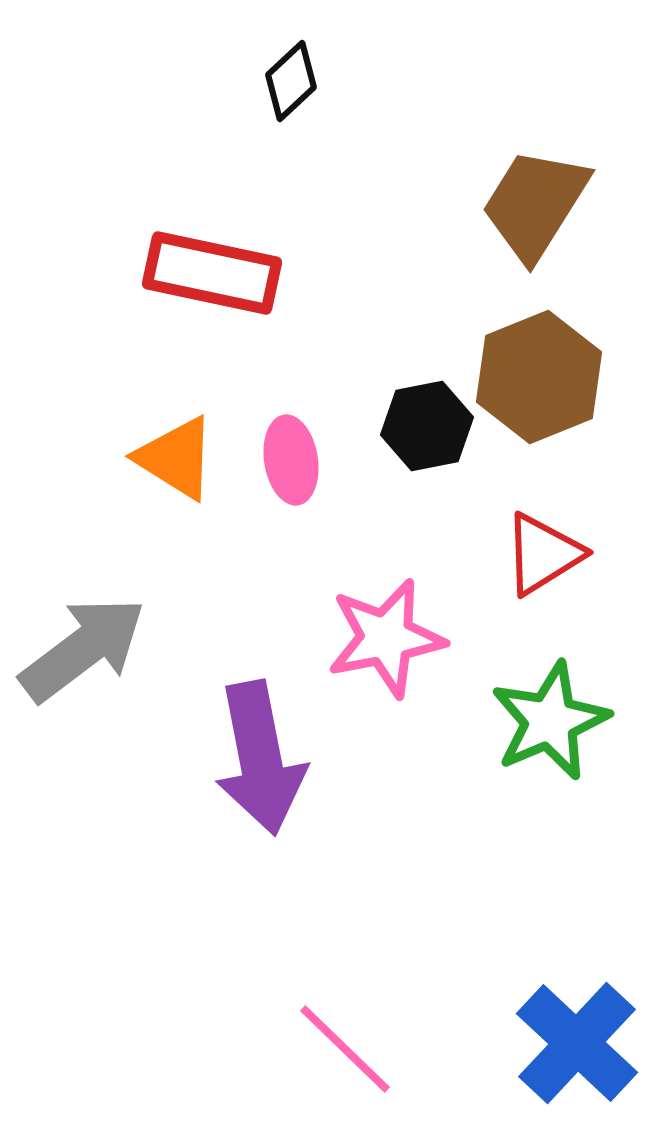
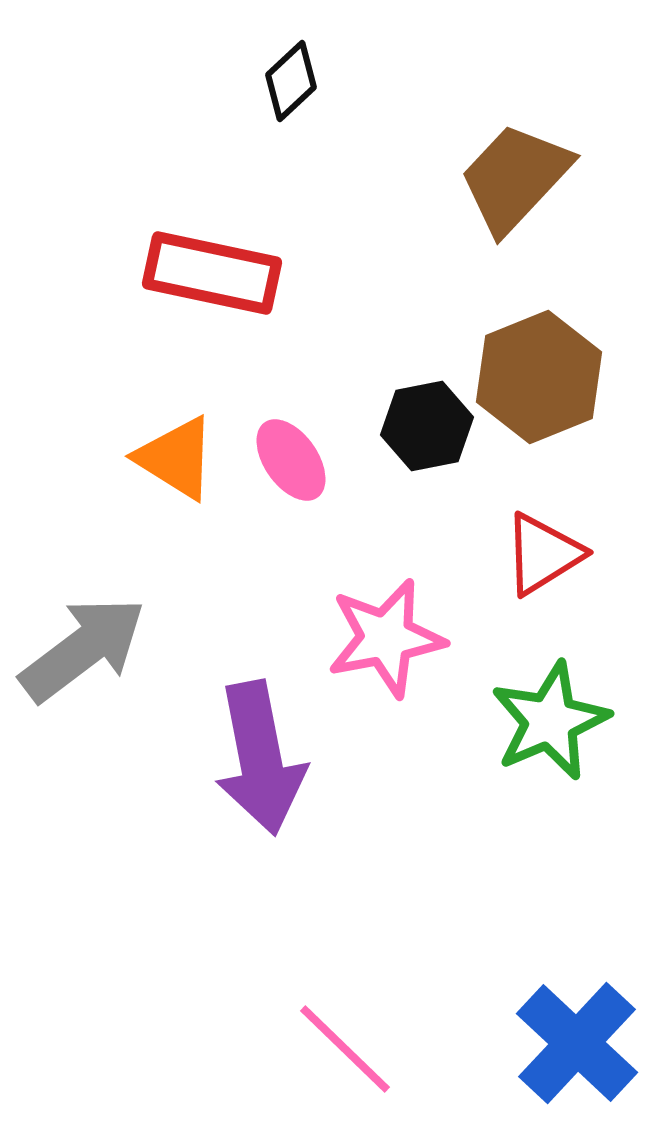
brown trapezoid: moved 20 px left, 26 px up; rotated 11 degrees clockwise
pink ellipse: rotated 26 degrees counterclockwise
